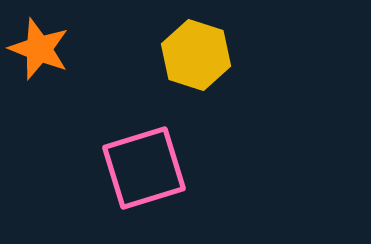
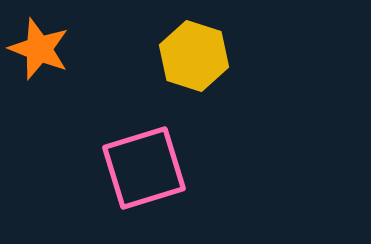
yellow hexagon: moved 2 px left, 1 px down
